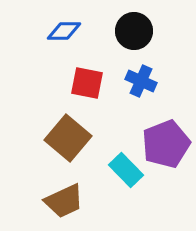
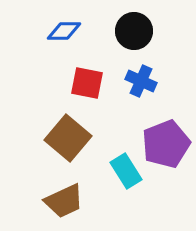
cyan rectangle: moved 1 px down; rotated 12 degrees clockwise
